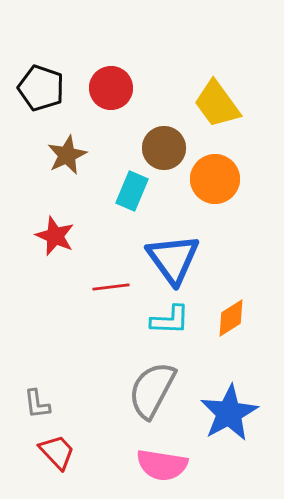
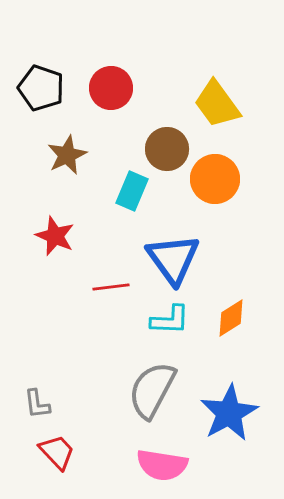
brown circle: moved 3 px right, 1 px down
